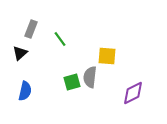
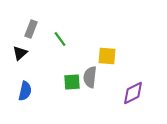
green square: rotated 12 degrees clockwise
